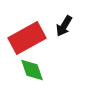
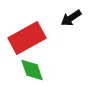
black arrow: moved 7 px right, 8 px up; rotated 25 degrees clockwise
